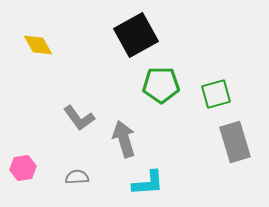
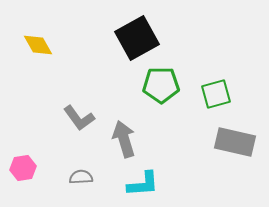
black square: moved 1 px right, 3 px down
gray rectangle: rotated 60 degrees counterclockwise
gray semicircle: moved 4 px right
cyan L-shape: moved 5 px left, 1 px down
